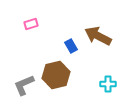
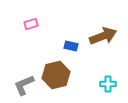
brown arrow: moved 5 px right; rotated 132 degrees clockwise
blue rectangle: rotated 48 degrees counterclockwise
